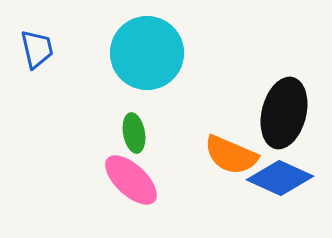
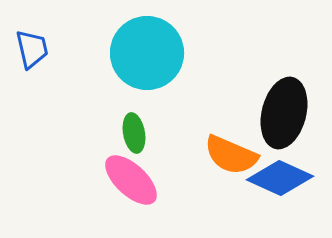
blue trapezoid: moved 5 px left
